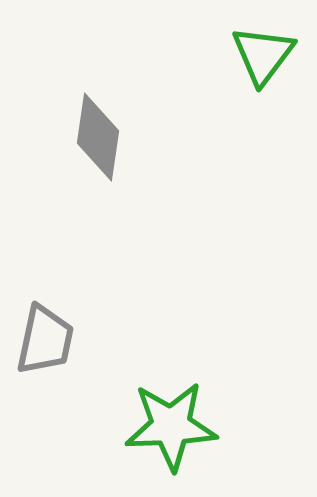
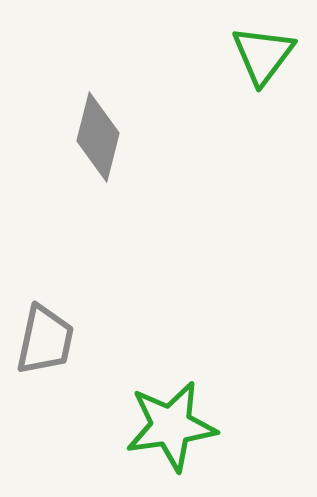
gray diamond: rotated 6 degrees clockwise
green star: rotated 6 degrees counterclockwise
